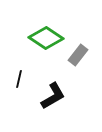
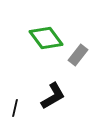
green diamond: rotated 20 degrees clockwise
black line: moved 4 px left, 29 px down
